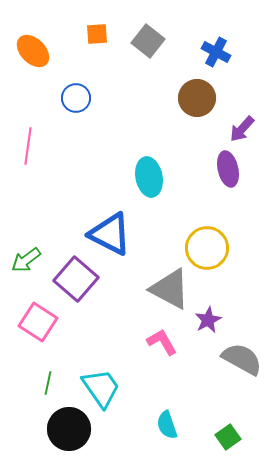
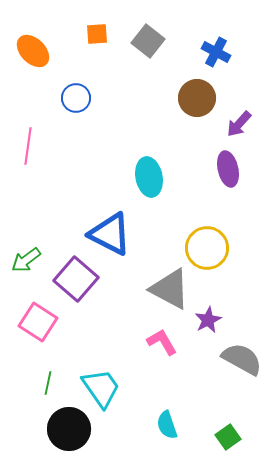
purple arrow: moved 3 px left, 5 px up
